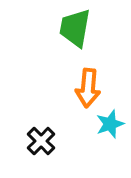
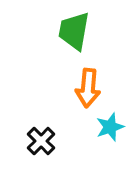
green trapezoid: moved 1 px left, 3 px down
cyan star: moved 3 px down
